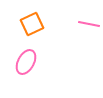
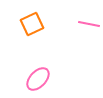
pink ellipse: moved 12 px right, 17 px down; rotated 15 degrees clockwise
